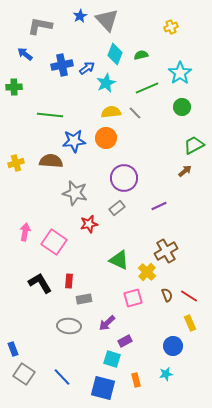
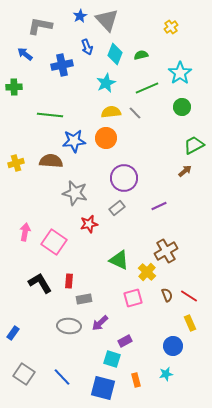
yellow cross at (171, 27): rotated 16 degrees counterclockwise
blue arrow at (87, 68): moved 21 px up; rotated 105 degrees clockwise
purple arrow at (107, 323): moved 7 px left
blue rectangle at (13, 349): moved 16 px up; rotated 56 degrees clockwise
